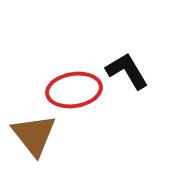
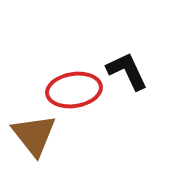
black L-shape: rotated 6 degrees clockwise
